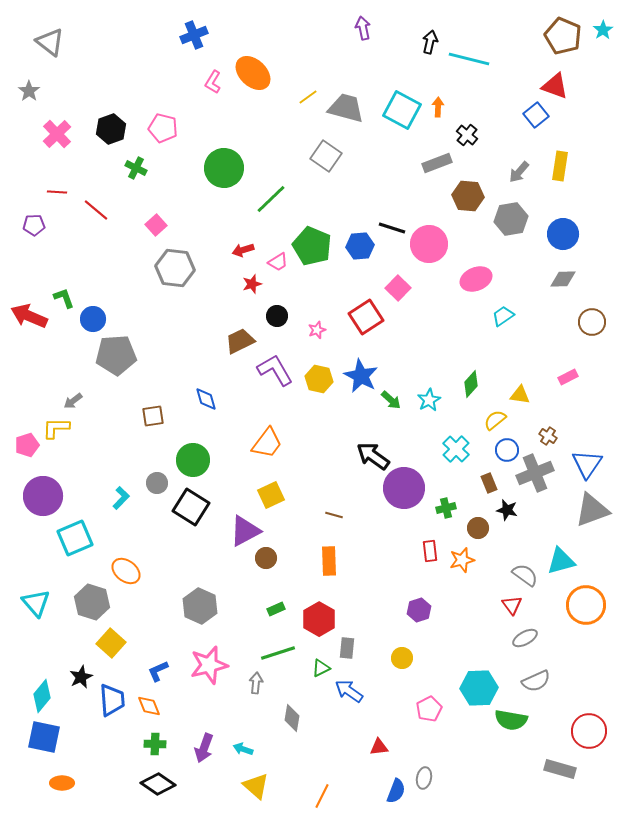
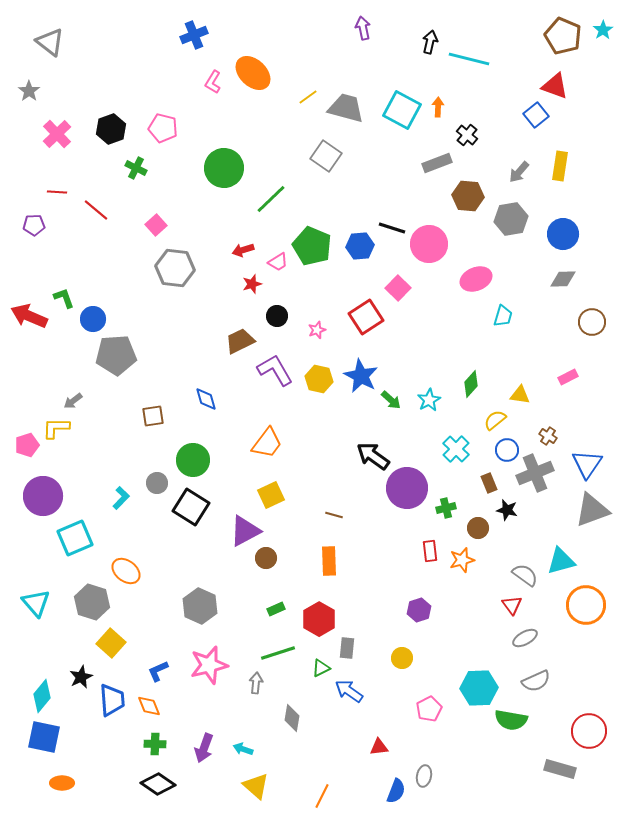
cyan trapezoid at (503, 316): rotated 140 degrees clockwise
purple circle at (404, 488): moved 3 px right
gray ellipse at (424, 778): moved 2 px up
